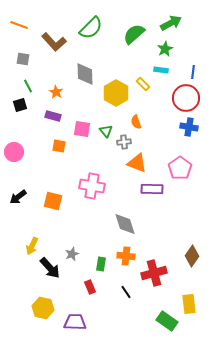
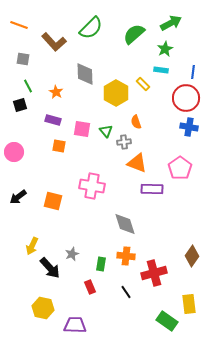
purple rectangle at (53, 116): moved 4 px down
purple trapezoid at (75, 322): moved 3 px down
